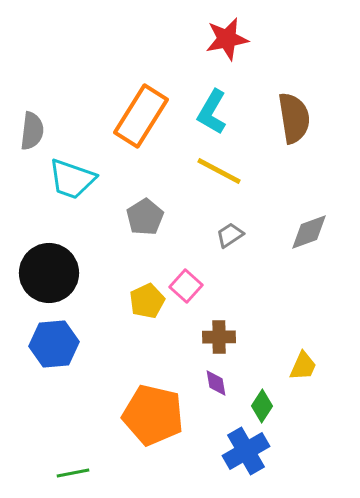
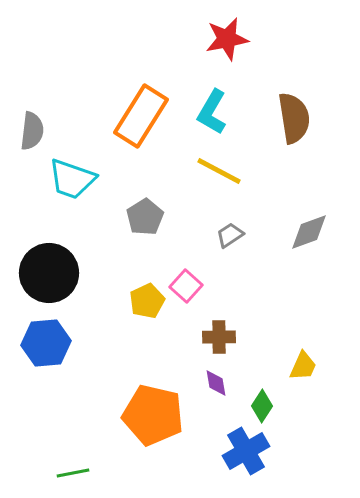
blue hexagon: moved 8 px left, 1 px up
